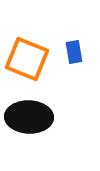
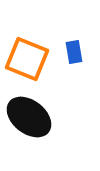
black ellipse: rotated 36 degrees clockwise
